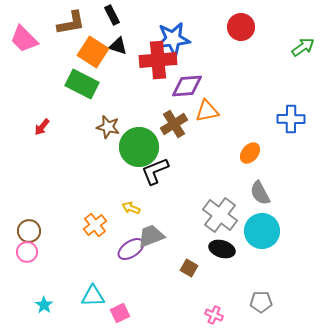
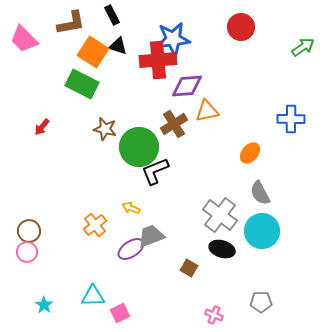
brown star: moved 3 px left, 2 px down
